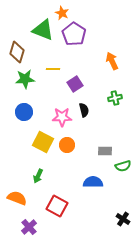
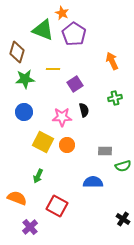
purple cross: moved 1 px right
